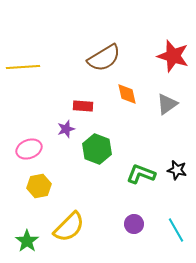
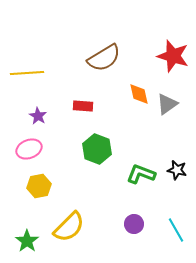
yellow line: moved 4 px right, 6 px down
orange diamond: moved 12 px right
purple star: moved 28 px left, 13 px up; rotated 24 degrees counterclockwise
